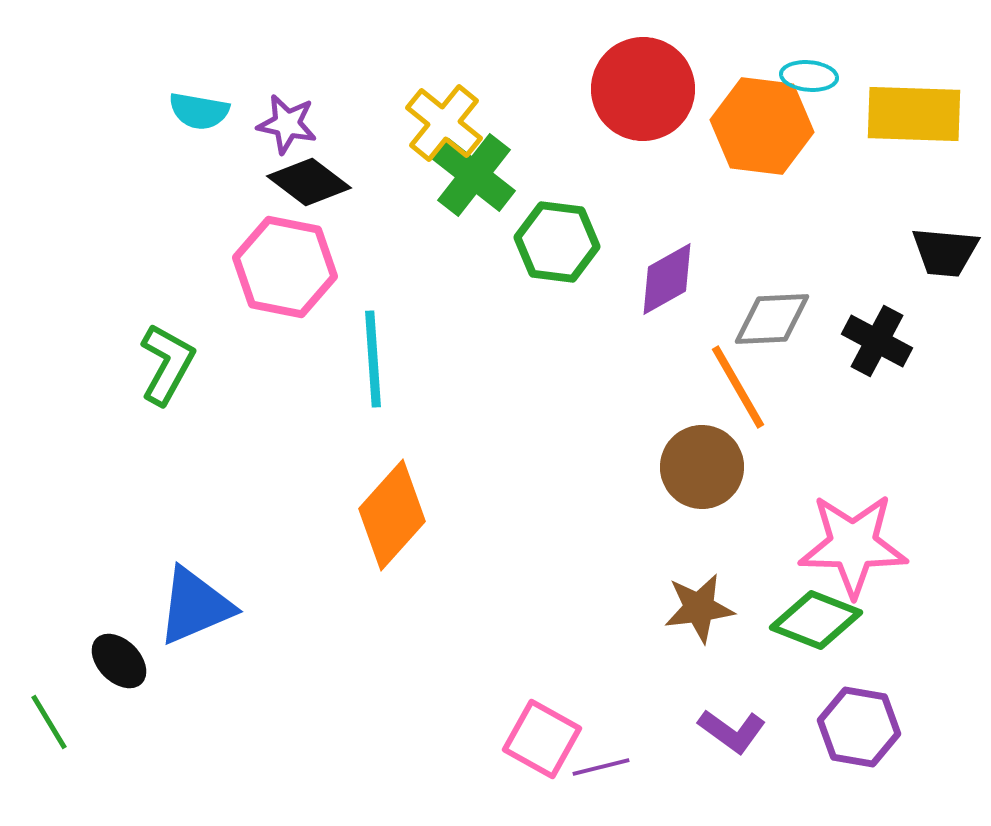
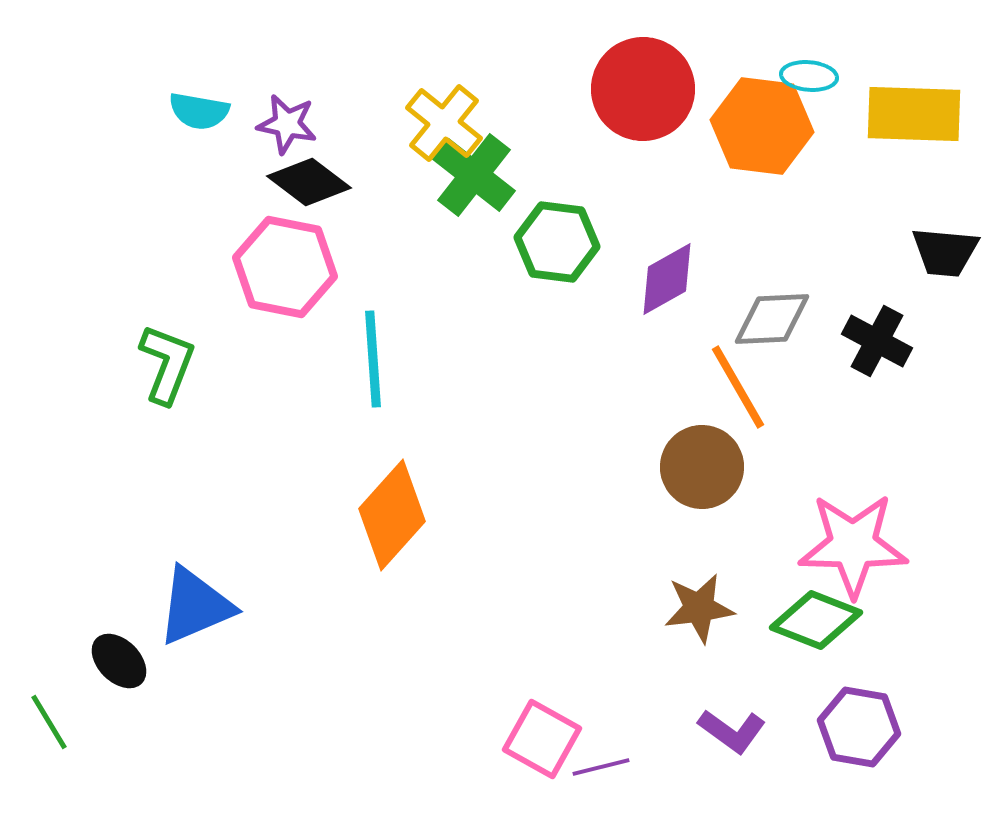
green L-shape: rotated 8 degrees counterclockwise
